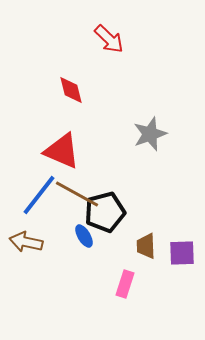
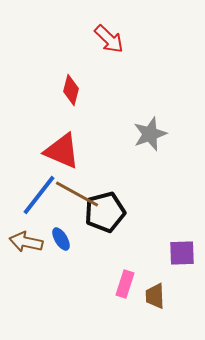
red diamond: rotated 28 degrees clockwise
blue ellipse: moved 23 px left, 3 px down
brown trapezoid: moved 9 px right, 50 px down
